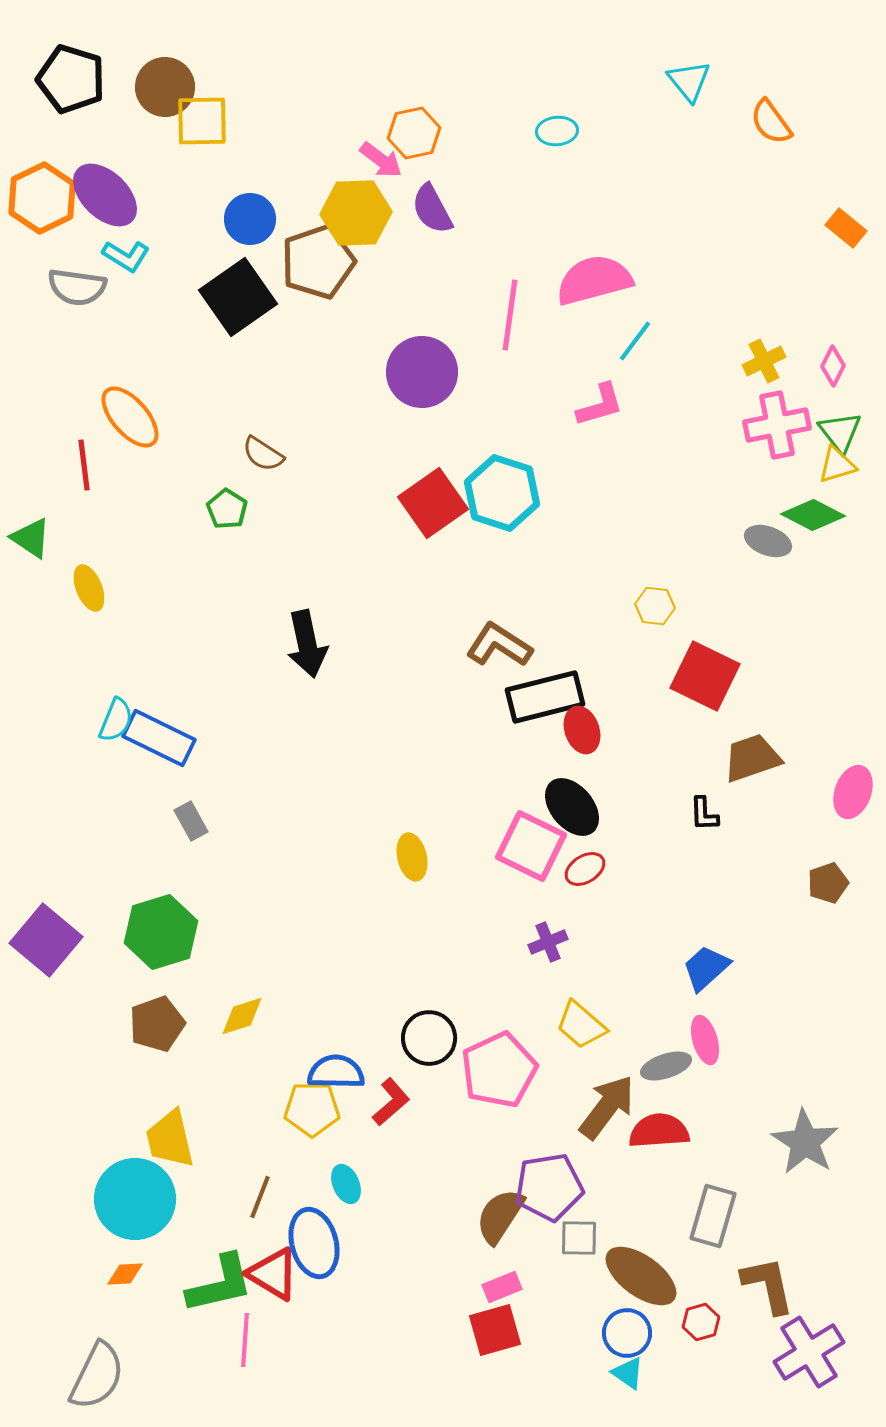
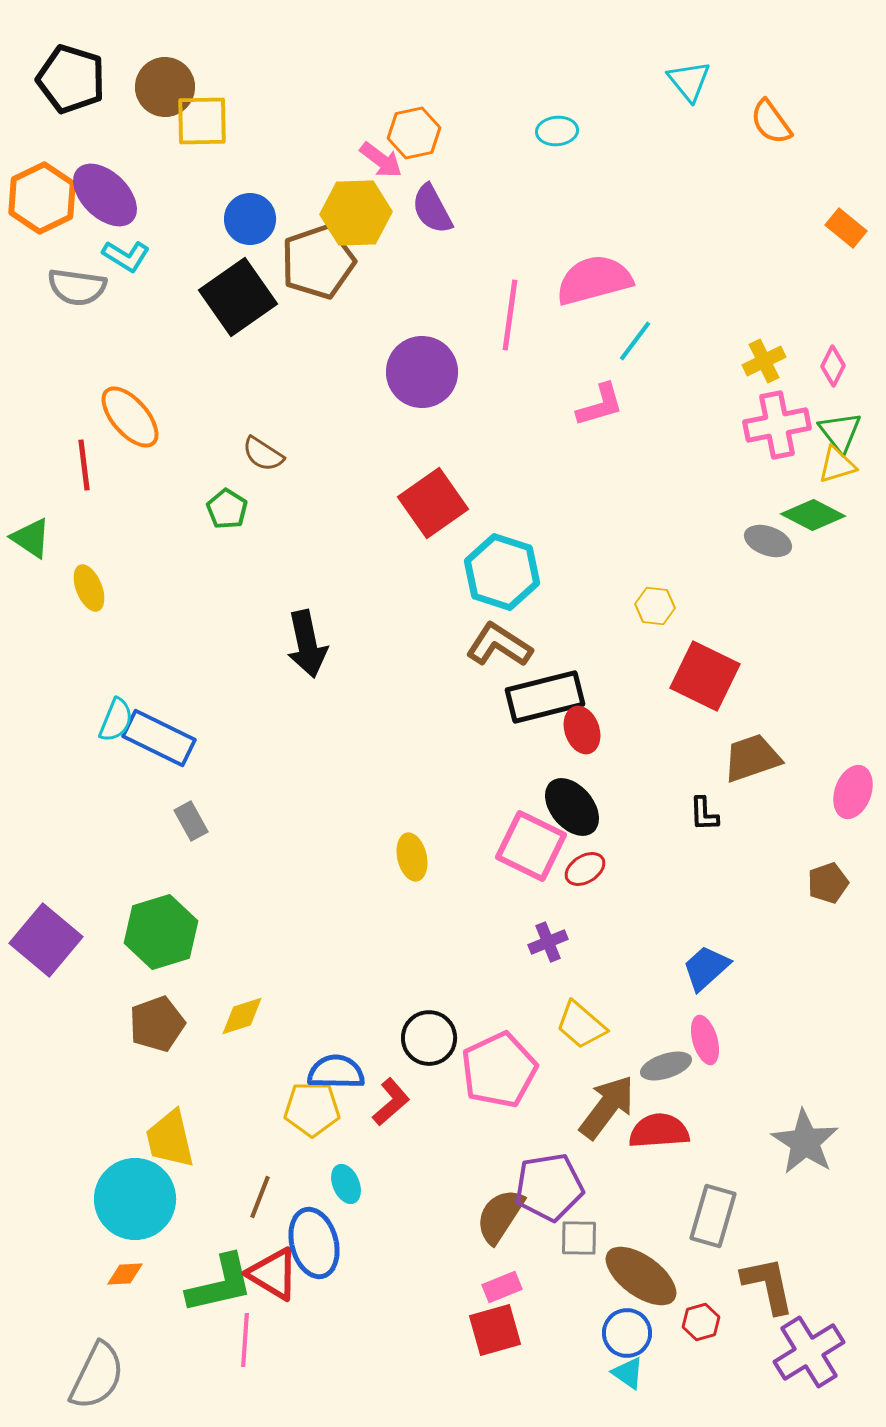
cyan hexagon at (502, 493): moved 79 px down
